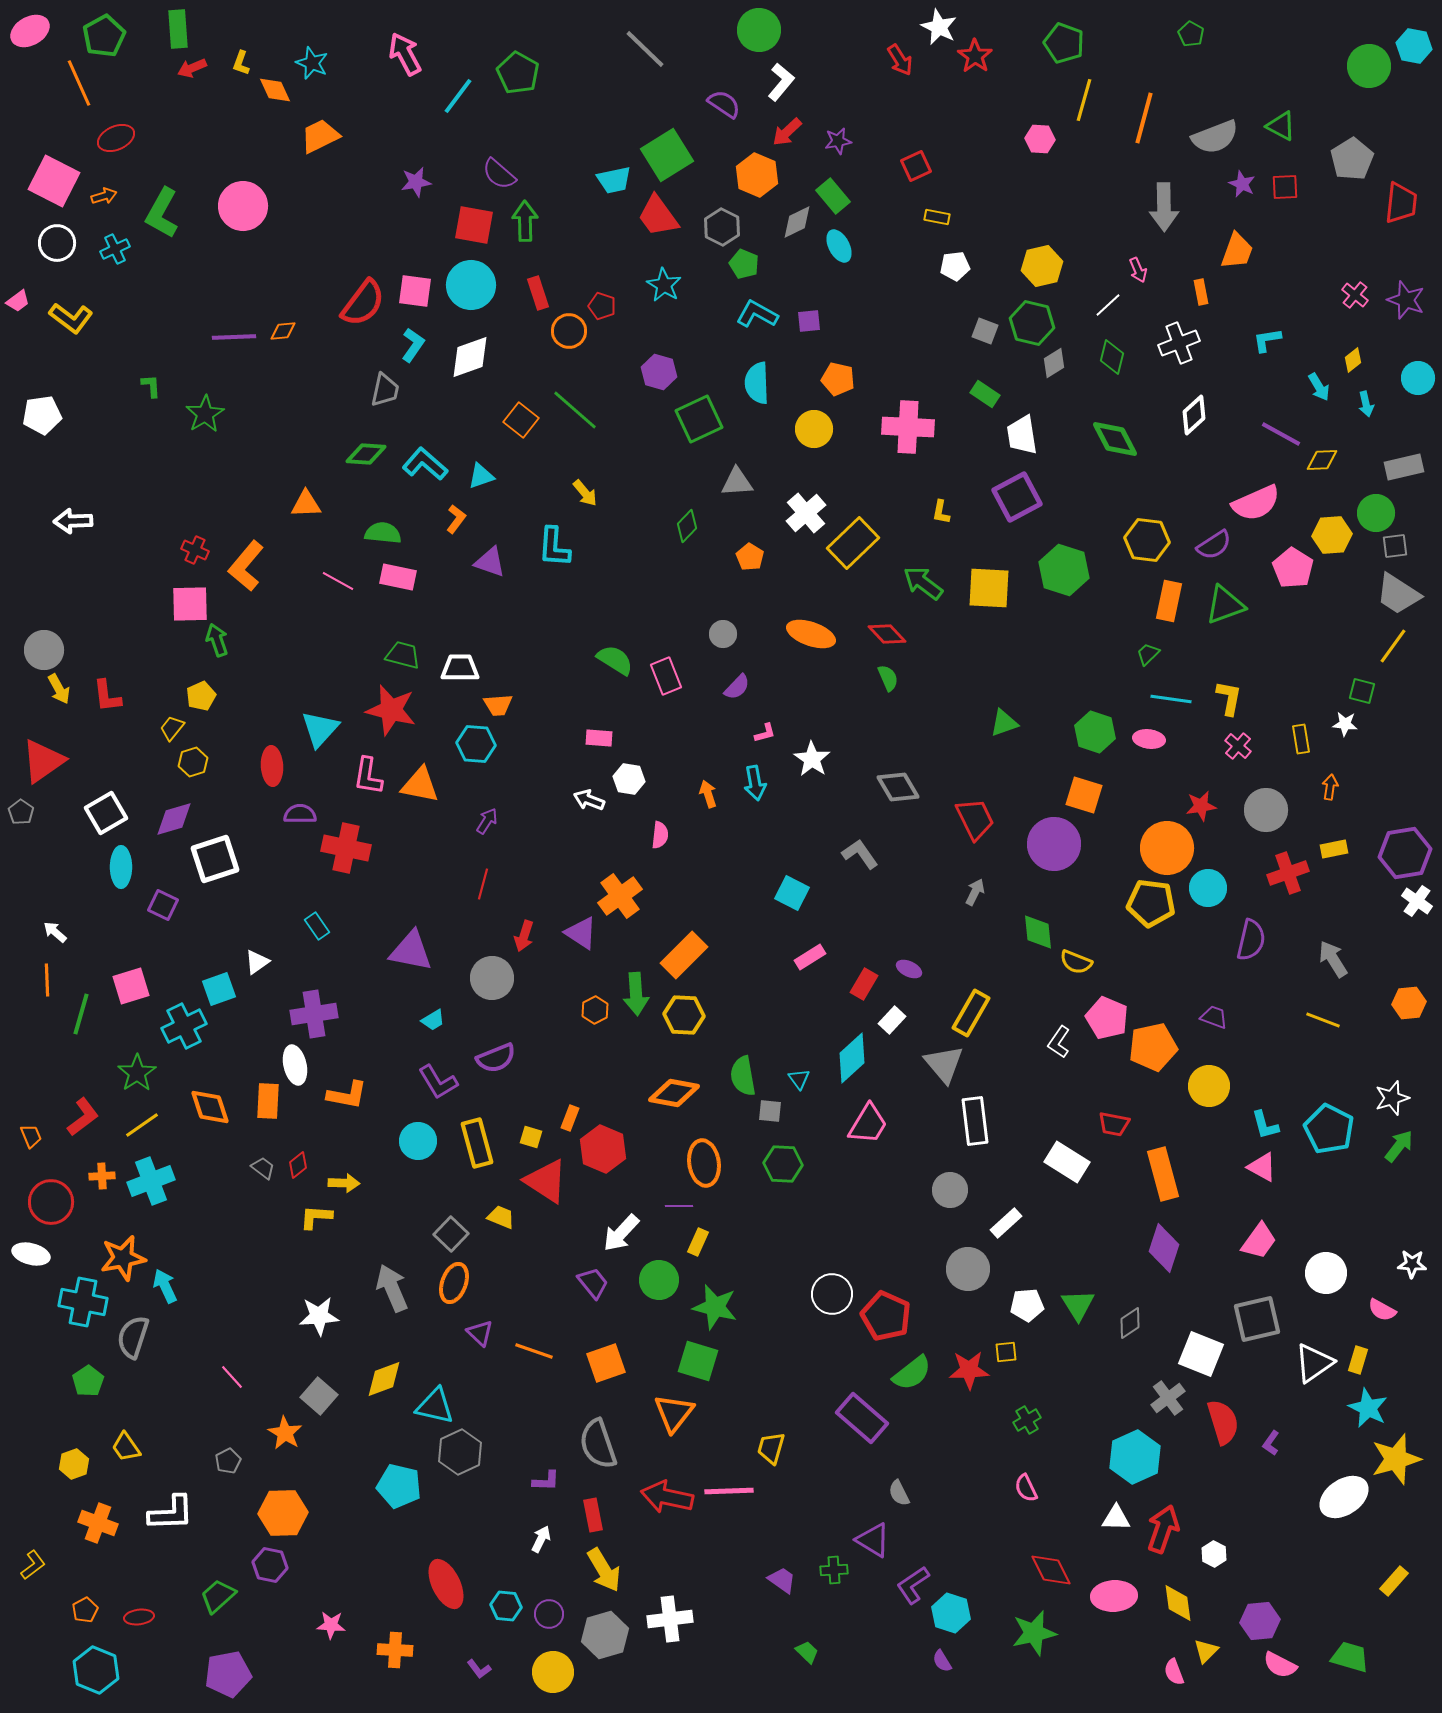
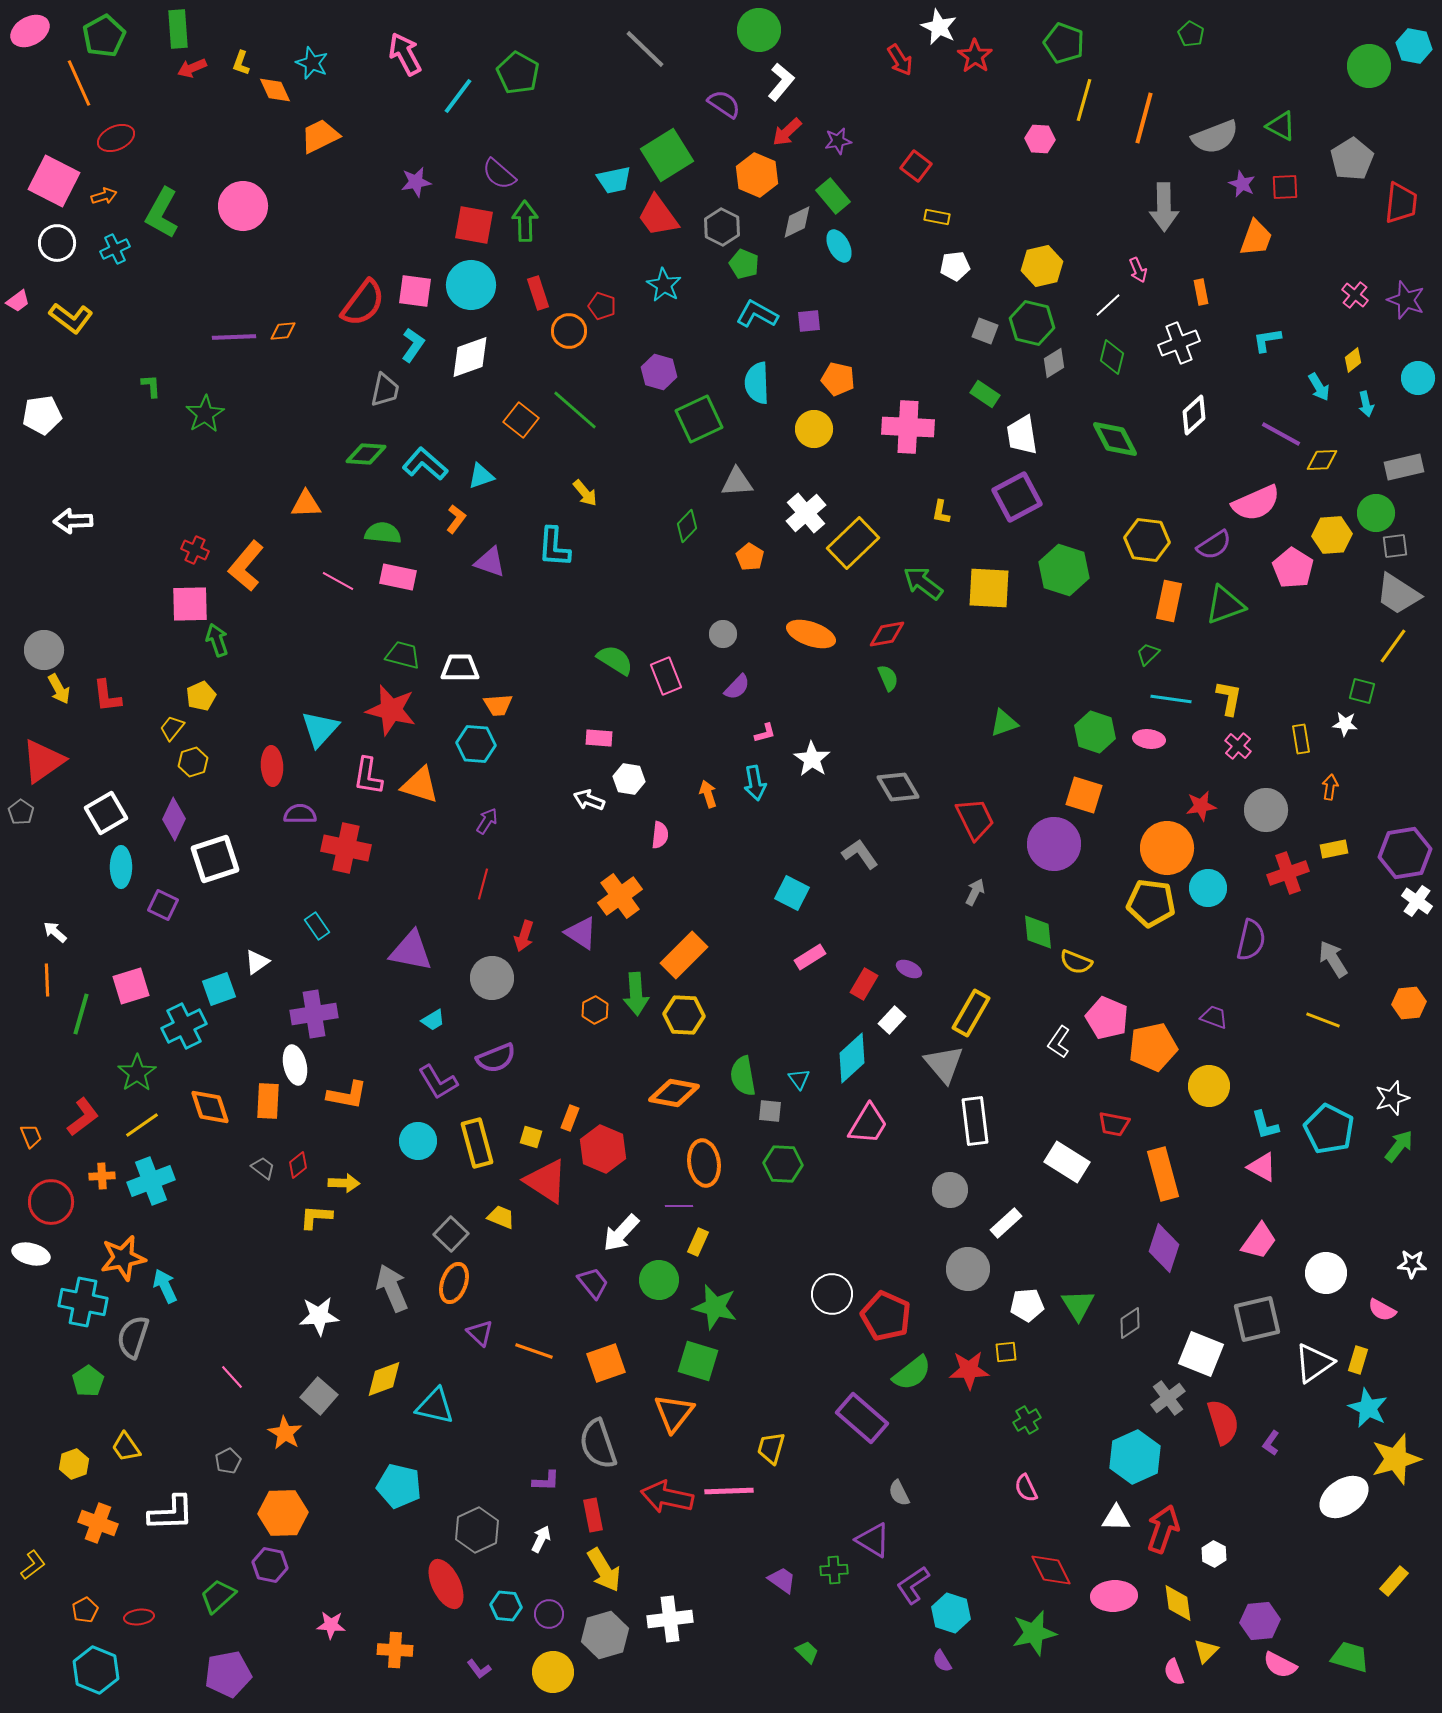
red square at (916, 166): rotated 28 degrees counterclockwise
orange trapezoid at (1237, 251): moved 19 px right, 13 px up
red diamond at (887, 634): rotated 57 degrees counterclockwise
orange triangle at (420, 785): rotated 6 degrees clockwise
purple diamond at (174, 819): rotated 48 degrees counterclockwise
gray hexagon at (460, 1452): moved 17 px right, 78 px down
